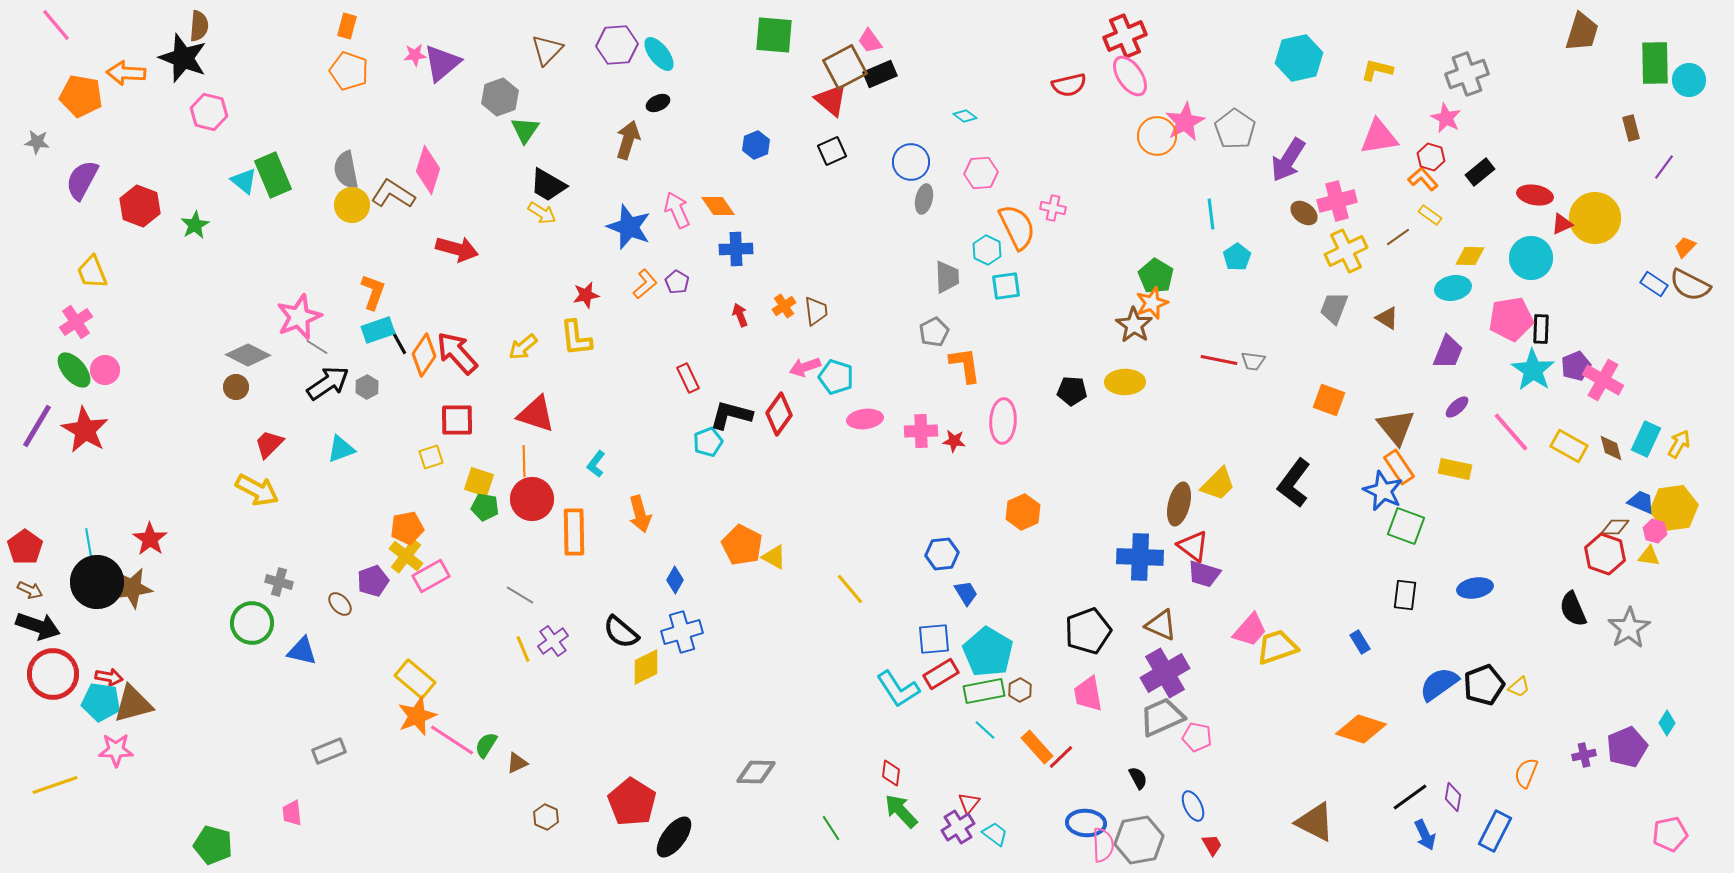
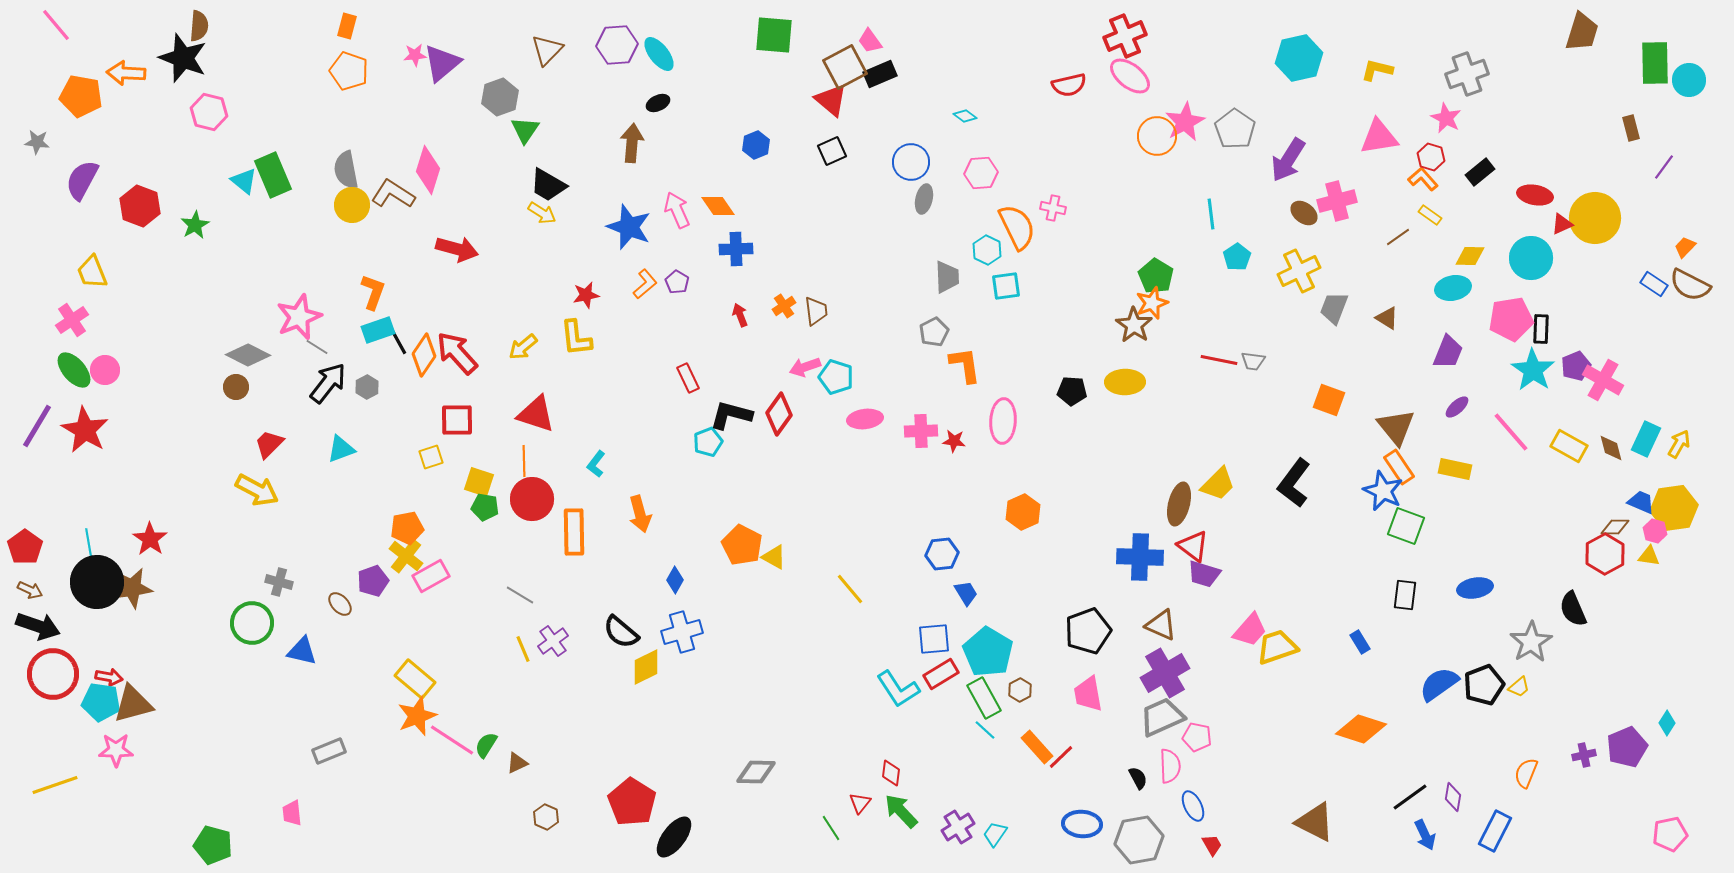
pink ellipse at (1130, 76): rotated 18 degrees counterclockwise
brown arrow at (628, 140): moved 4 px right, 3 px down; rotated 12 degrees counterclockwise
yellow cross at (1346, 251): moved 47 px left, 20 px down
pink cross at (76, 322): moved 4 px left, 2 px up
black arrow at (328, 383): rotated 18 degrees counterclockwise
red hexagon at (1605, 554): rotated 12 degrees clockwise
gray star at (1629, 628): moved 98 px left, 14 px down
green rectangle at (984, 691): moved 7 px down; rotated 72 degrees clockwise
red triangle at (969, 803): moved 109 px left
blue ellipse at (1086, 823): moved 4 px left, 1 px down
cyan trapezoid at (995, 834): rotated 92 degrees counterclockwise
pink semicircle at (1103, 845): moved 67 px right, 79 px up
